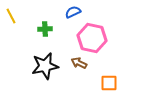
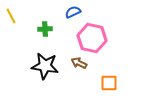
black star: rotated 20 degrees clockwise
